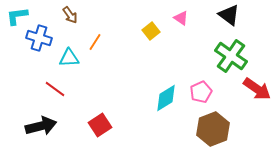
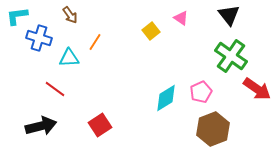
black triangle: rotated 15 degrees clockwise
